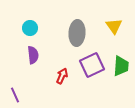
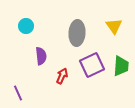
cyan circle: moved 4 px left, 2 px up
purple semicircle: moved 8 px right, 1 px down
purple line: moved 3 px right, 2 px up
